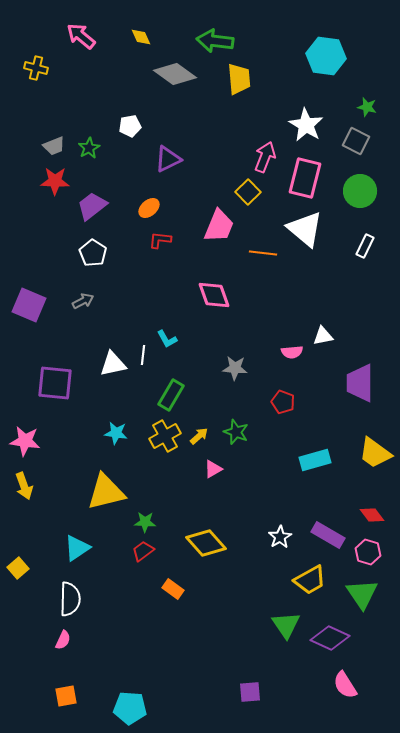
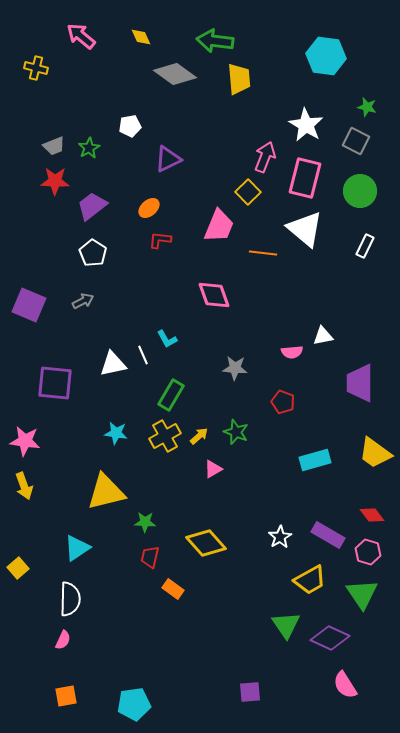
white line at (143, 355): rotated 30 degrees counterclockwise
red trapezoid at (143, 551): moved 7 px right, 6 px down; rotated 40 degrees counterclockwise
cyan pentagon at (130, 708): moved 4 px right, 4 px up; rotated 12 degrees counterclockwise
